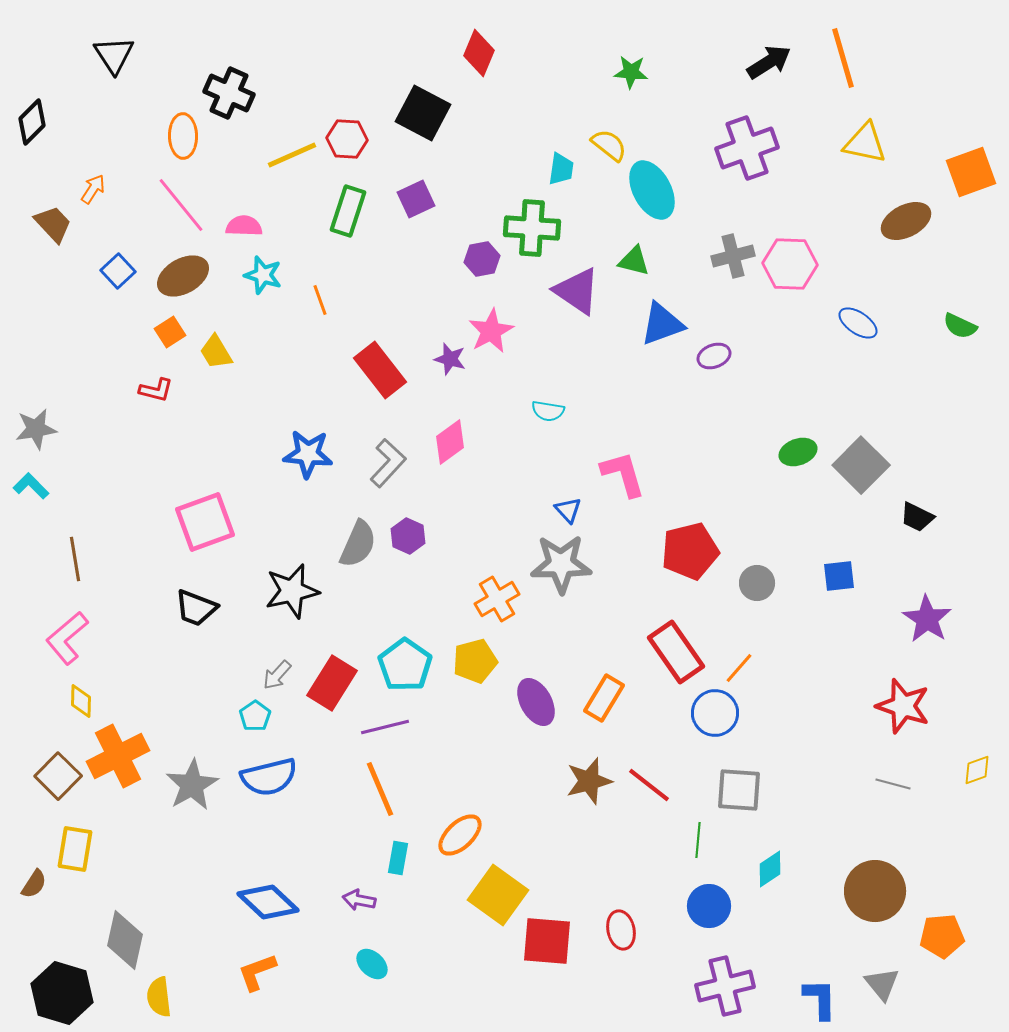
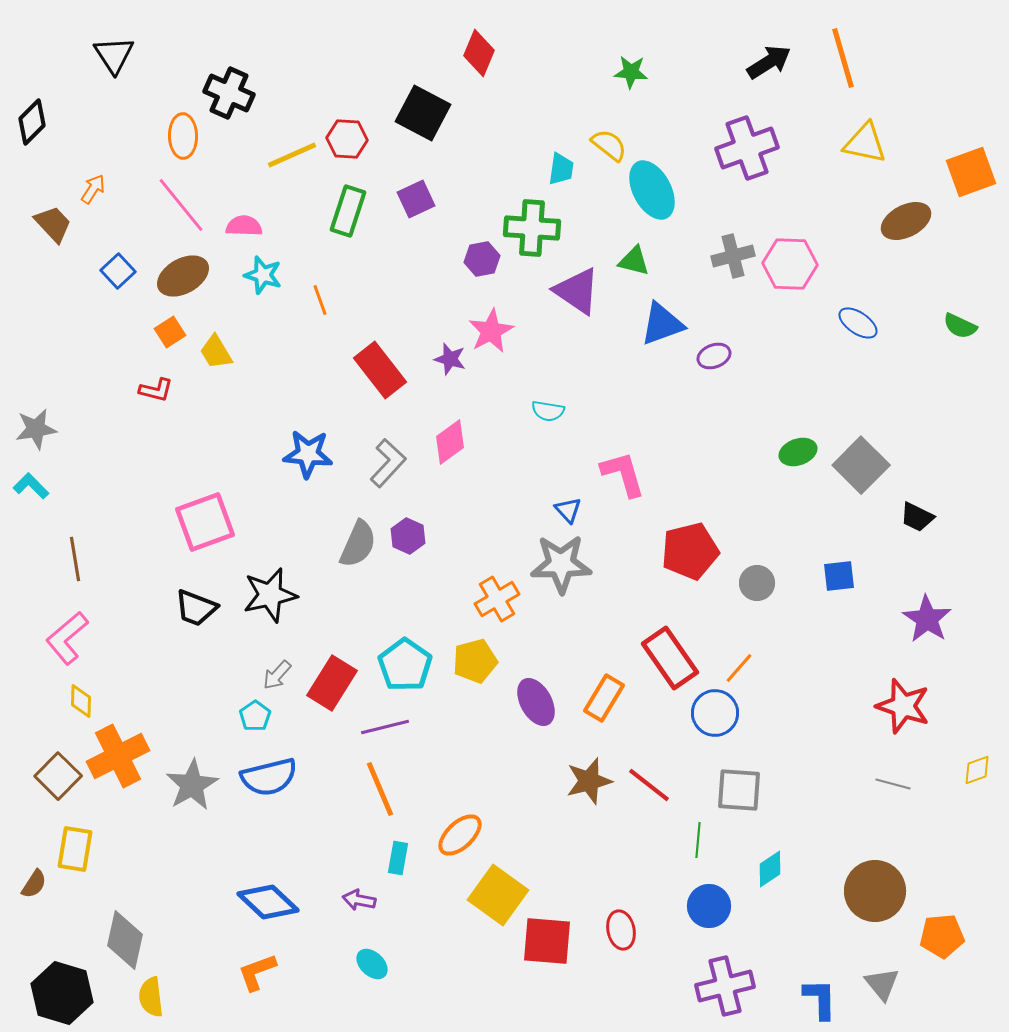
black star at (292, 591): moved 22 px left, 4 px down
red rectangle at (676, 652): moved 6 px left, 6 px down
yellow semicircle at (159, 997): moved 8 px left
